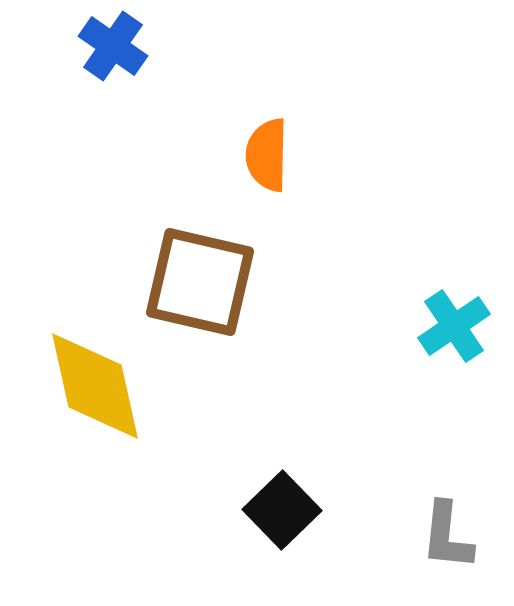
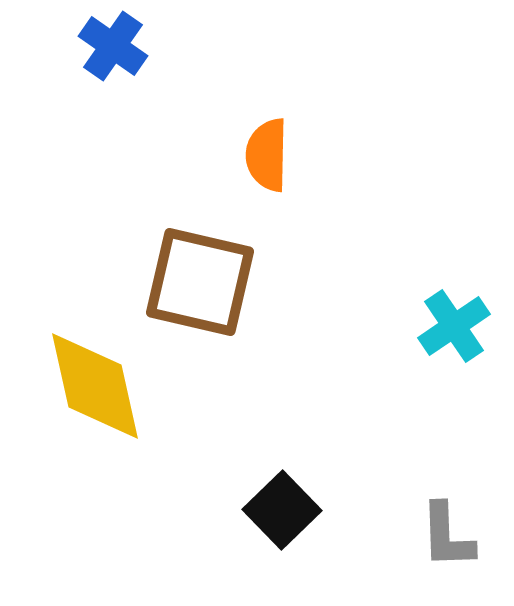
gray L-shape: rotated 8 degrees counterclockwise
